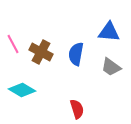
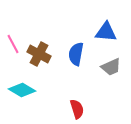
blue triangle: moved 3 px left
brown cross: moved 2 px left, 2 px down
gray trapezoid: rotated 60 degrees counterclockwise
